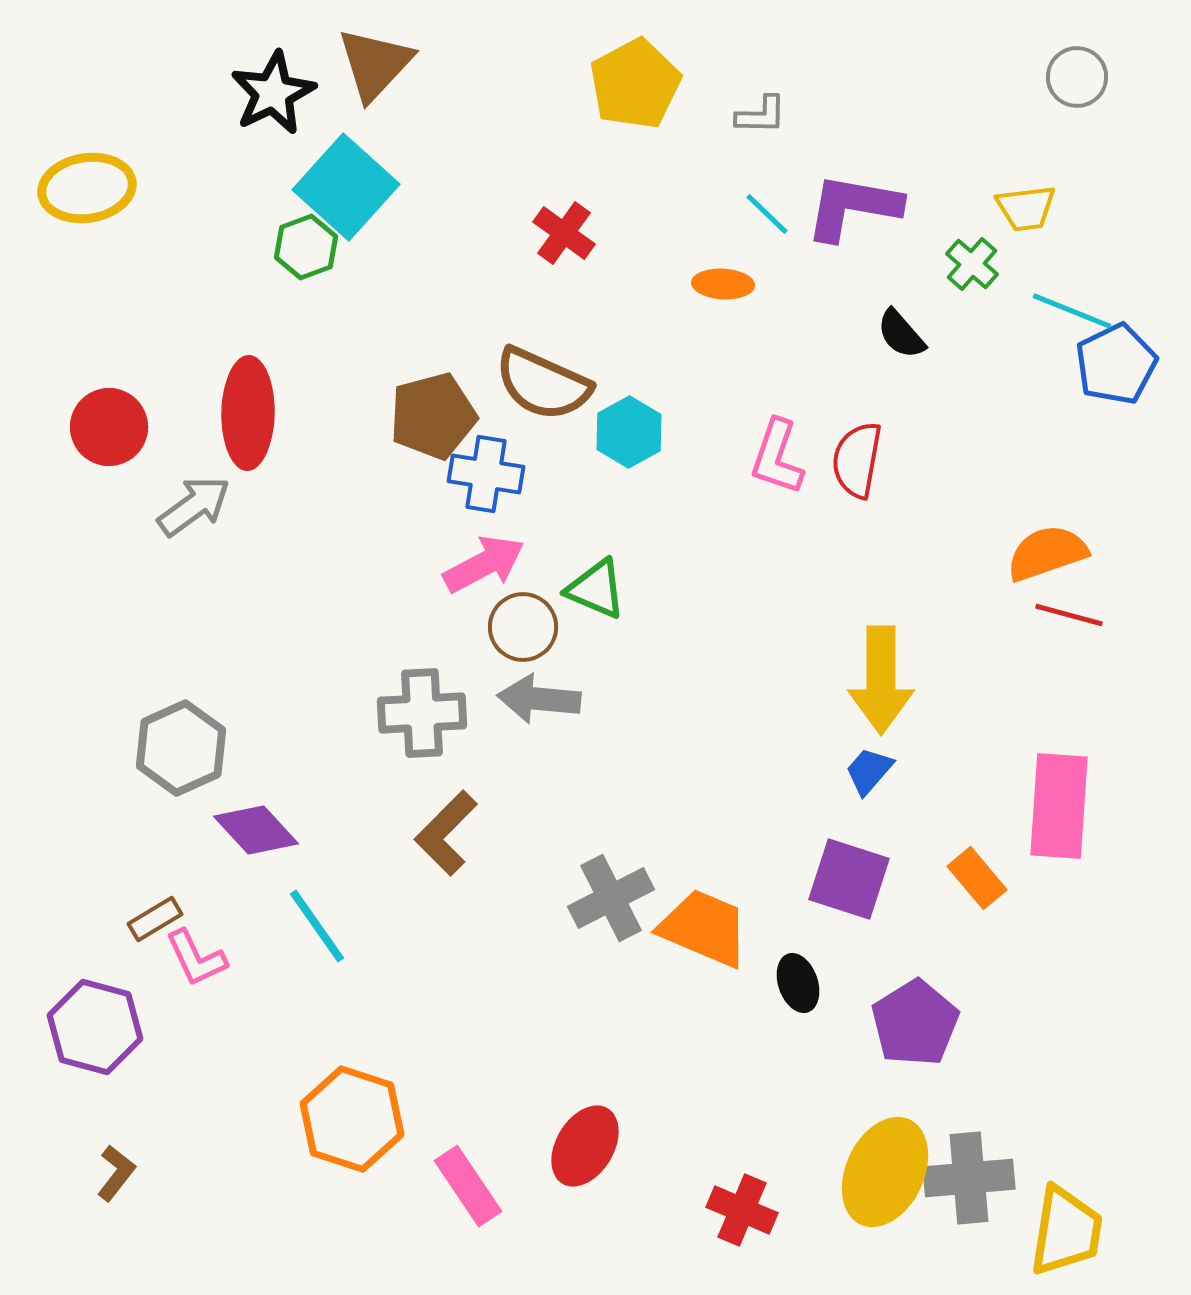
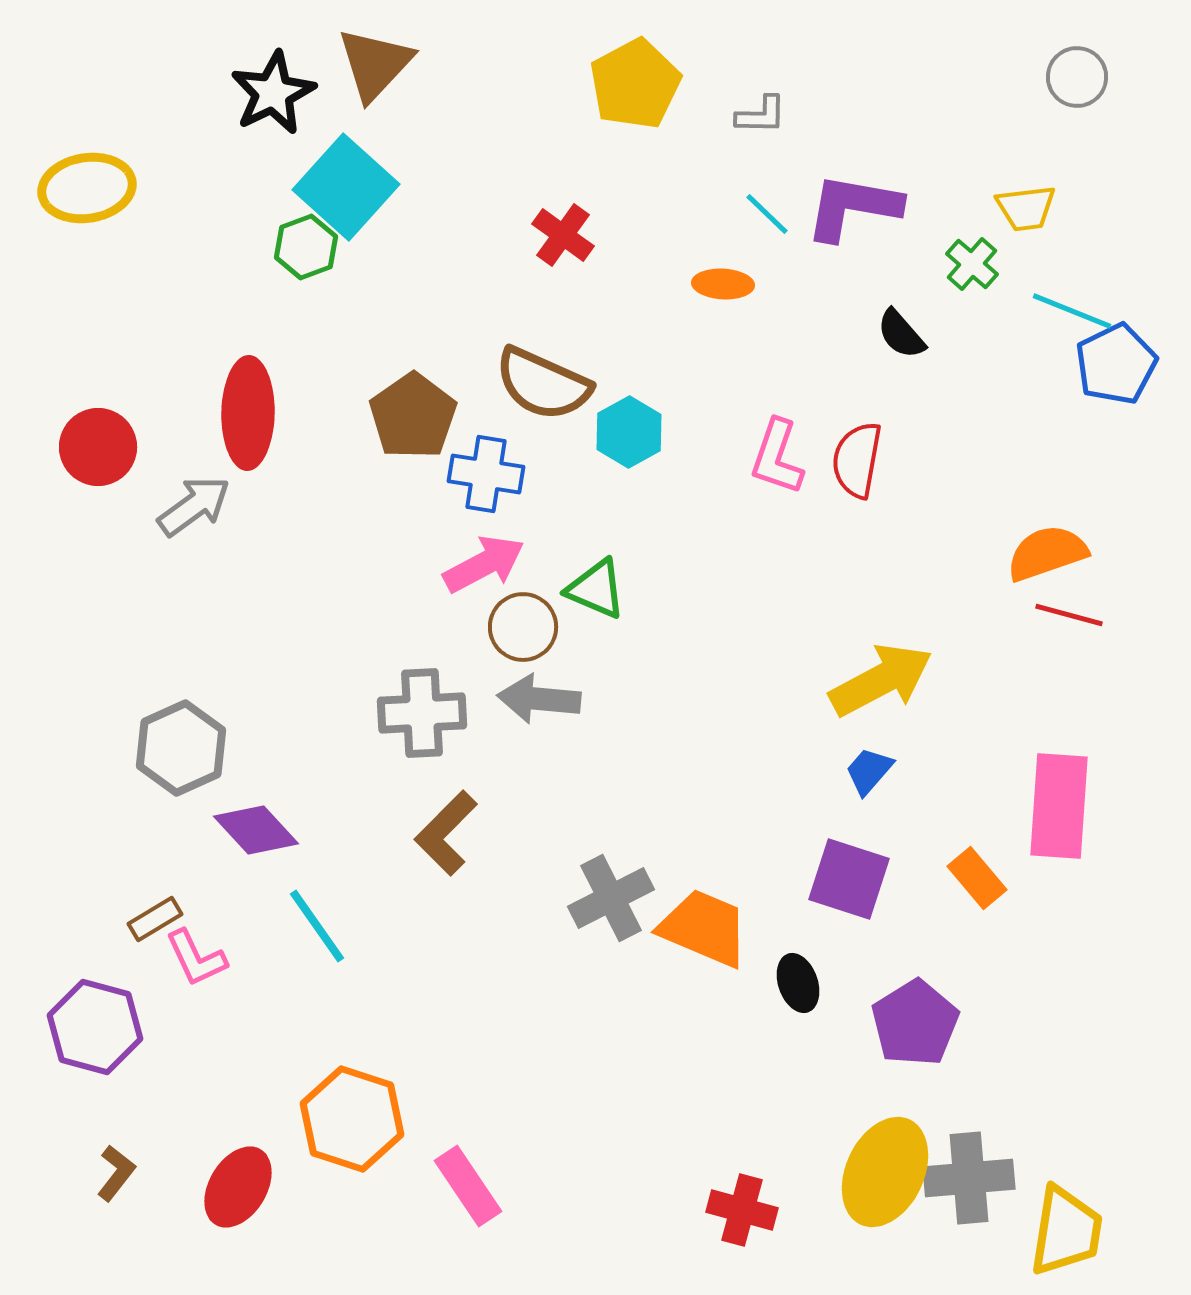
red cross at (564, 233): moved 1 px left, 2 px down
brown pentagon at (433, 416): moved 20 px left; rotated 20 degrees counterclockwise
red circle at (109, 427): moved 11 px left, 20 px down
yellow arrow at (881, 680): rotated 118 degrees counterclockwise
red ellipse at (585, 1146): moved 347 px left, 41 px down
red cross at (742, 1210): rotated 8 degrees counterclockwise
